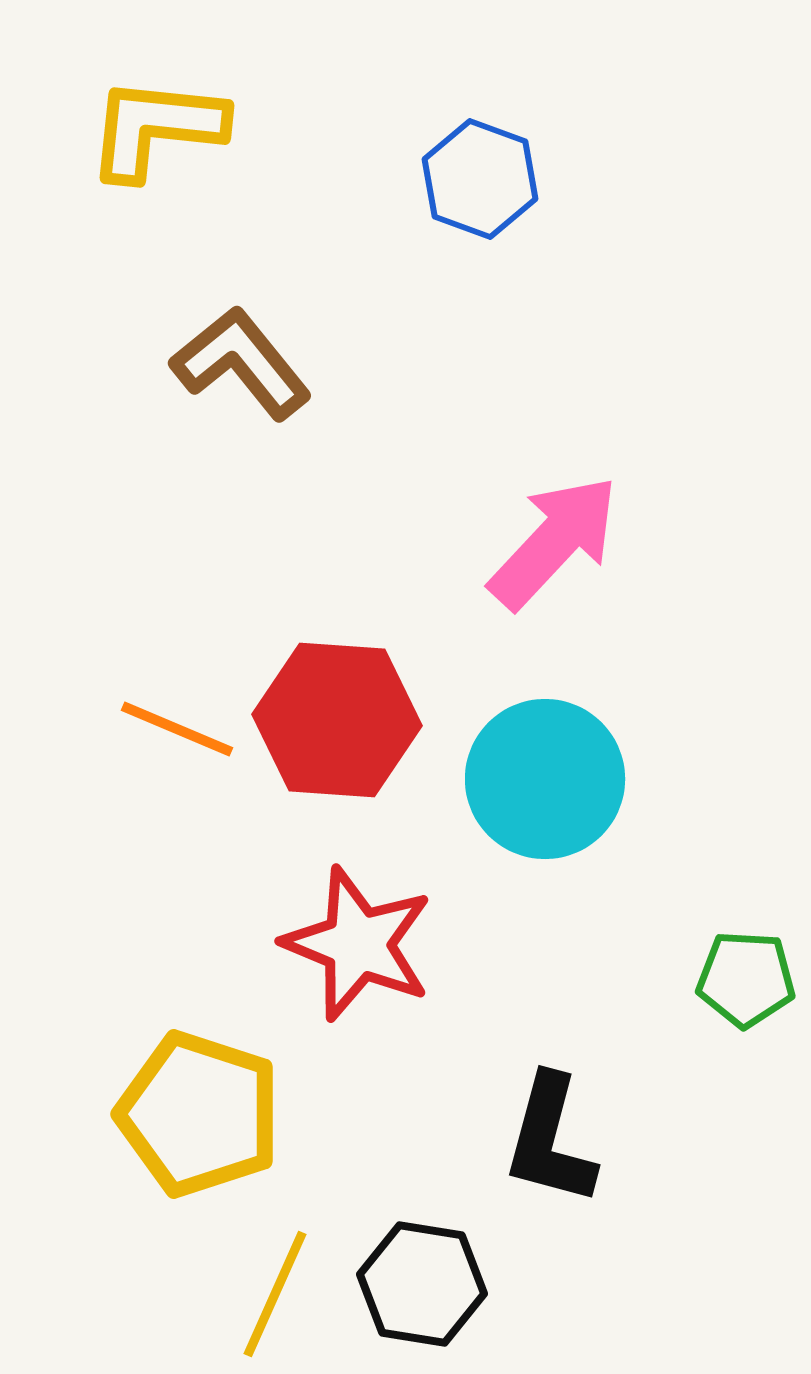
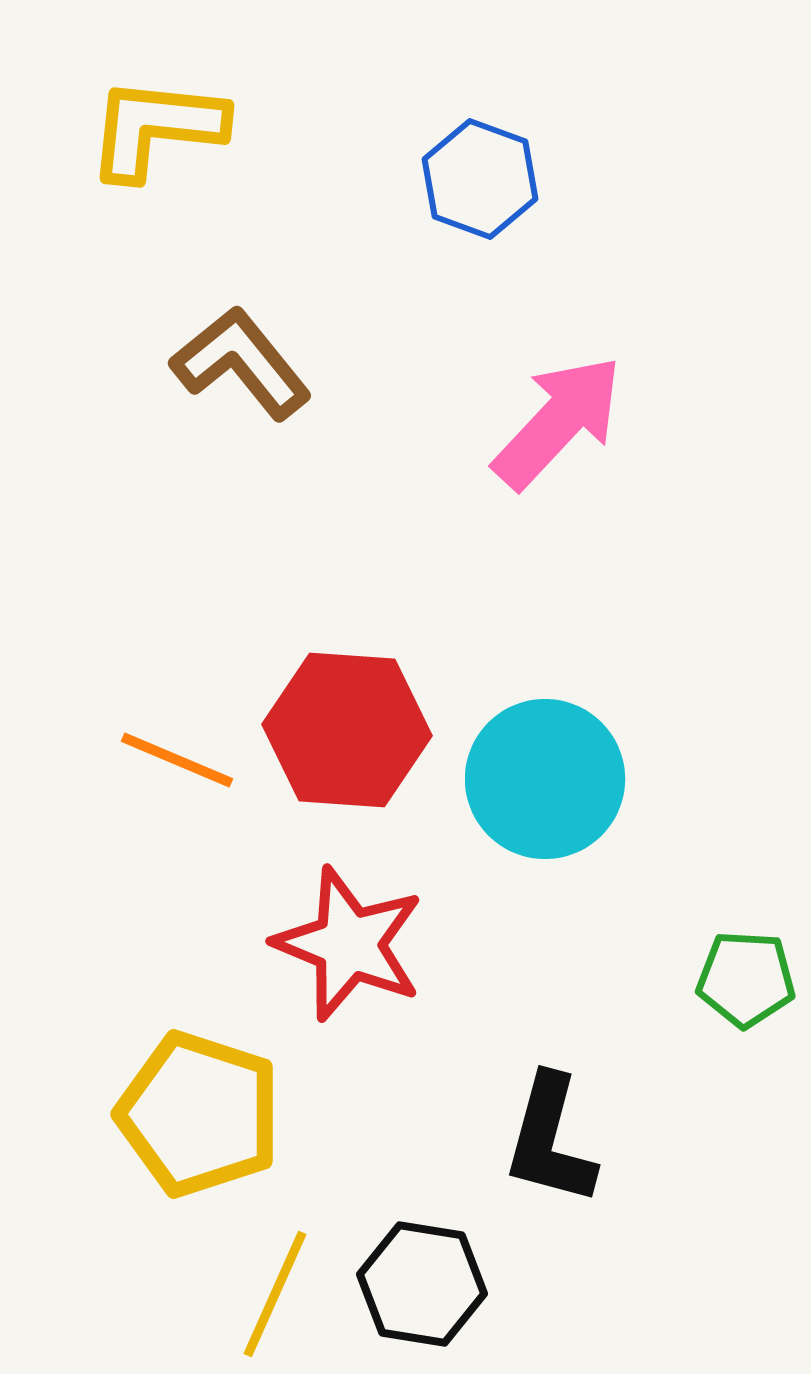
pink arrow: moved 4 px right, 120 px up
red hexagon: moved 10 px right, 10 px down
orange line: moved 31 px down
red star: moved 9 px left
